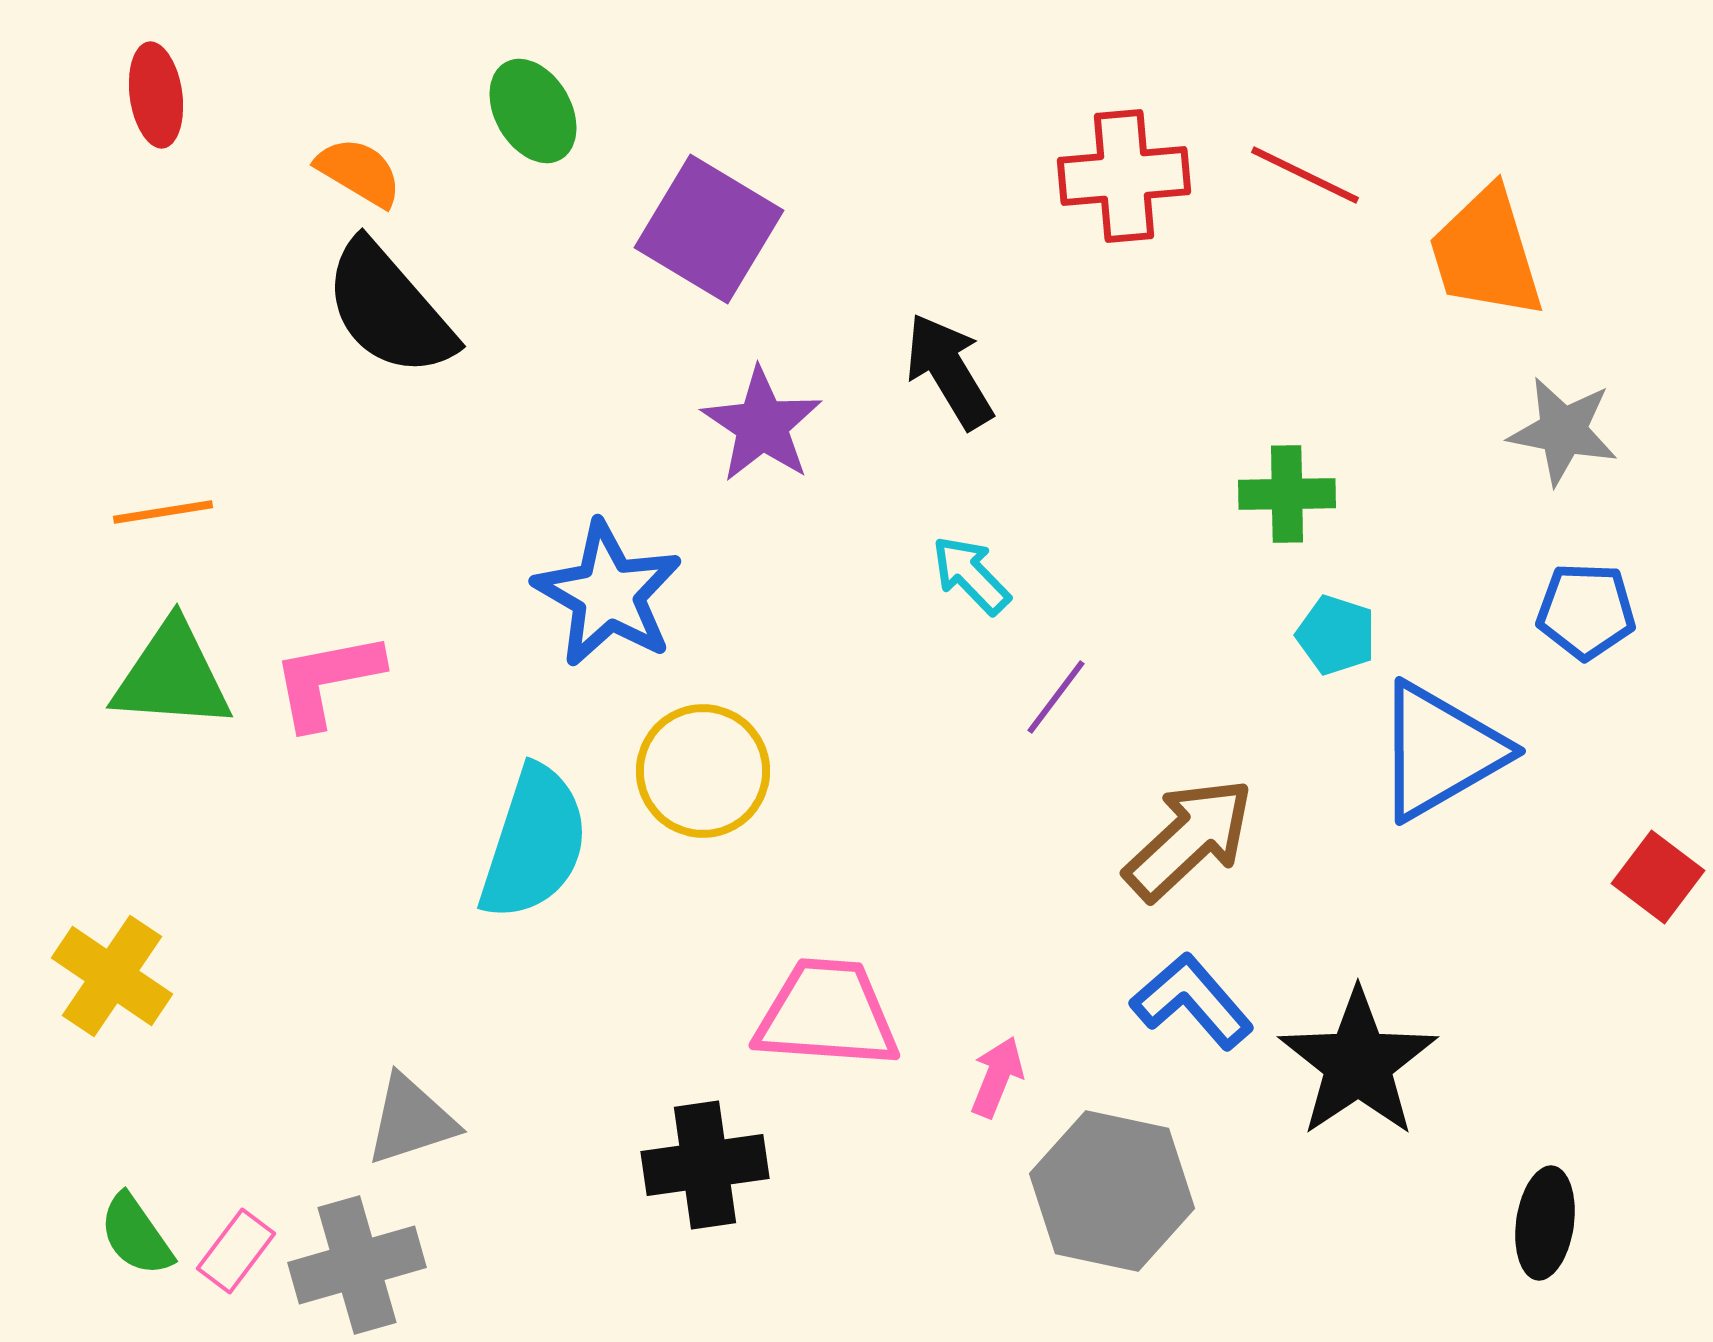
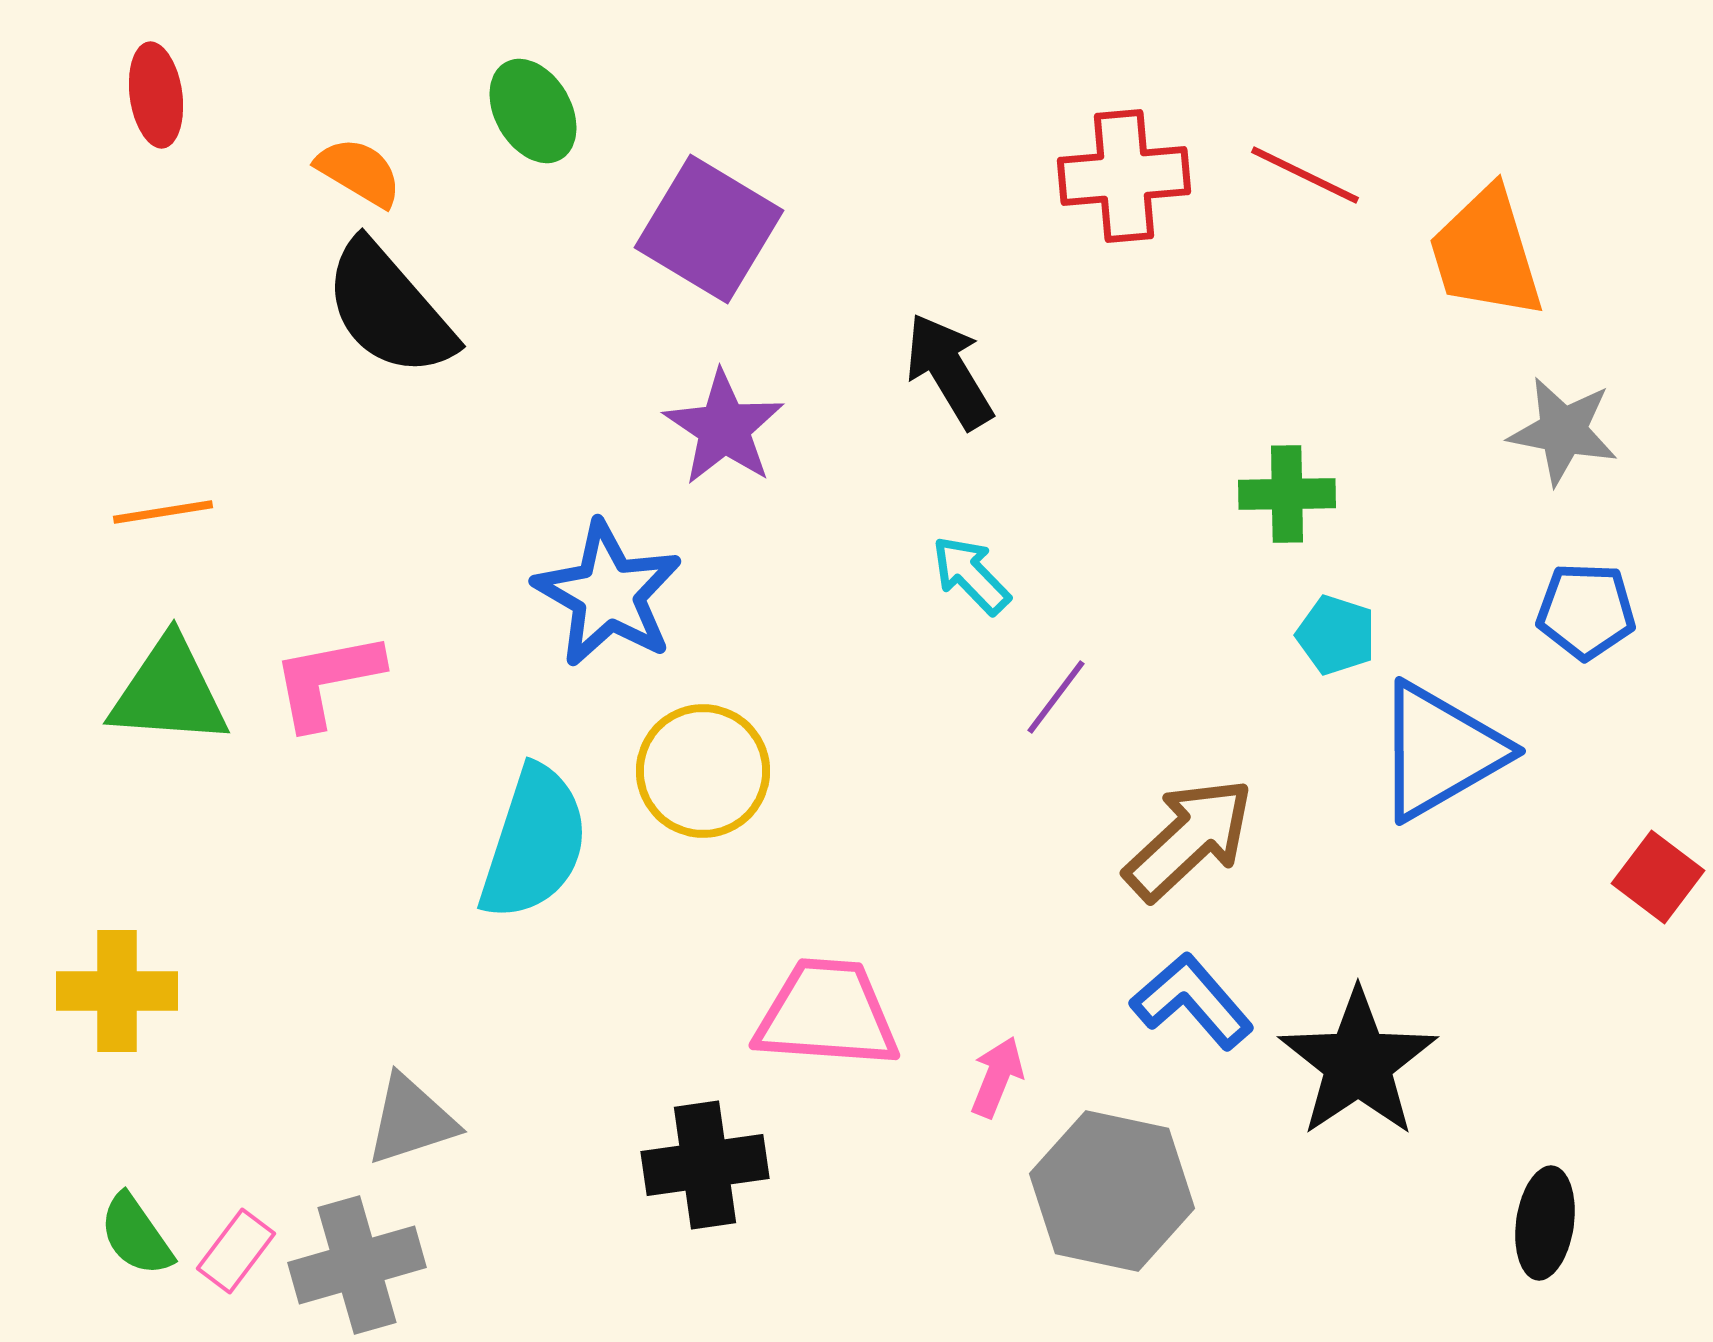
purple star: moved 38 px left, 3 px down
green triangle: moved 3 px left, 16 px down
yellow cross: moved 5 px right, 15 px down; rotated 34 degrees counterclockwise
